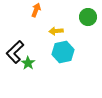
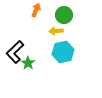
green circle: moved 24 px left, 2 px up
